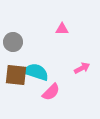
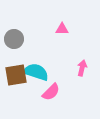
gray circle: moved 1 px right, 3 px up
pink arrow: rotated 49 degrees counterclockwise
brown square: rotated 15 degrees counterclockwise
